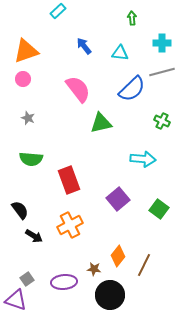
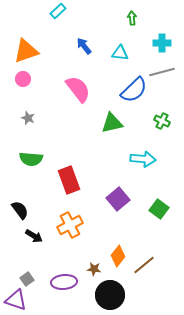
blue semicircle: moved 2 px right, 1 px down
green triangle: moved 11 px right
brown line: rotated 25 degrees clockwise
